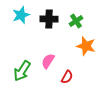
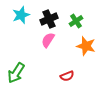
black cross: rotated 24 degrees counterclockwise
pink semicircle: moved 21 px up
green arrow: moved 6 px left, 2 px down
red semicircle: moved 1 px up; rotated 40 degrees clockwise
